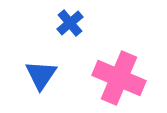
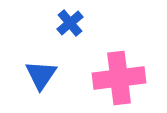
pink cross: rotated 30 degrees counterclockwise
